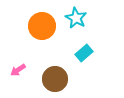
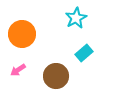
cyan star: rotated 15 degrees clockwise
orange circle: moved 20 px left, 8 px down
brown circle: moved 1 px right, 3 px up
